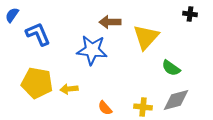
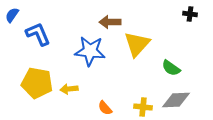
yellow triangle: moved 9 px left, 7 px down
blue star: moved 2 px left, 1 px down
gray diamond: rotated 12 degrees clockwise
